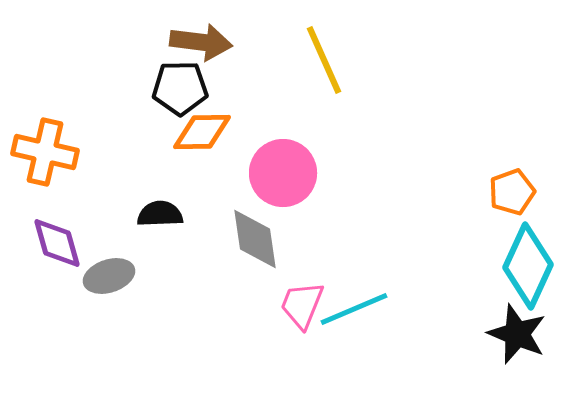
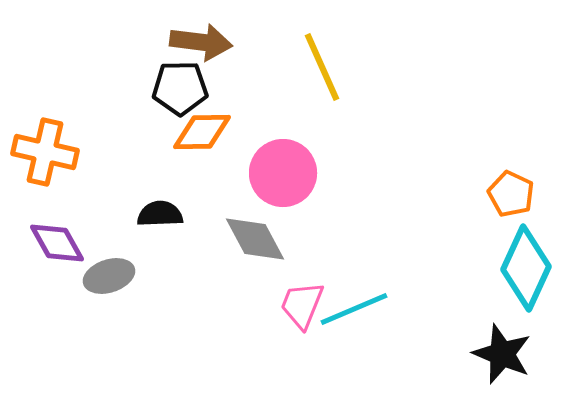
yellow line: moved 2 px left, 7 px down
orange pentagon: moved 1 px left, 2 px down; rotated 27 degrees counterclockwise
gray diamond: rotated 20 degrees counterclockwise
purple diamond: rotated 14 degrees counterclockwise
cyan diamond: moved 2 px left, 2 px down
black star: moved 15 px left, 20 px down
